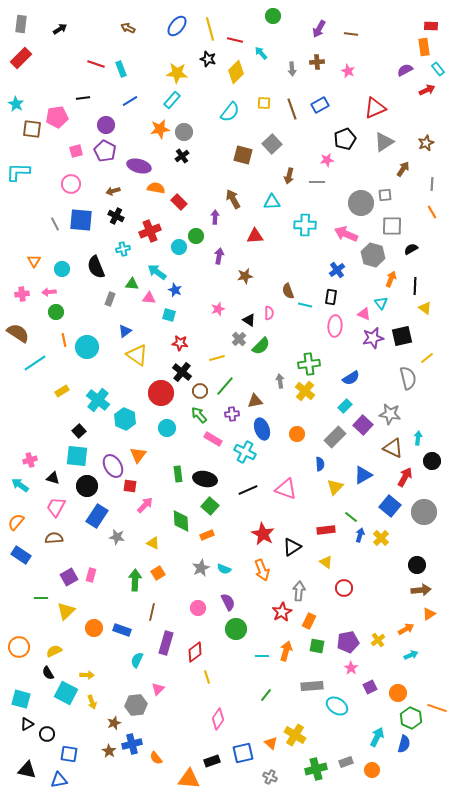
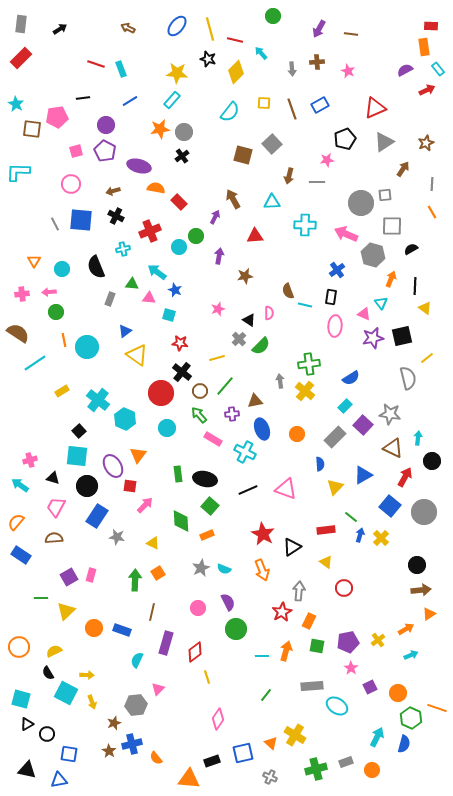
purple arrow at (215, 217): rotated 24 degrees clockwise
